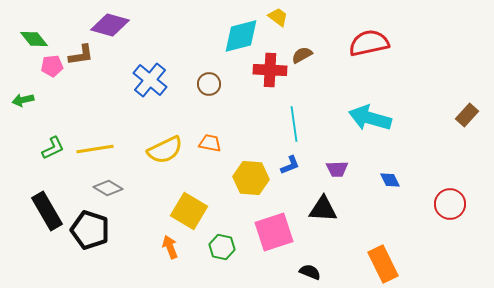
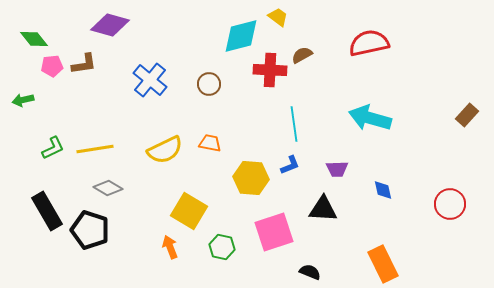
brown L-shape: moved 3 px right, 9 px down
blue diamond: moved 7 px left, 10 px down; rotated 15 degrees clockwise
